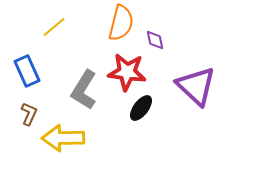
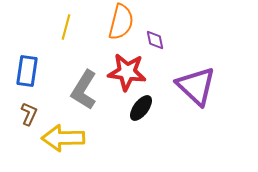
orange semicircle: moved 1 px up
yellow line: moved 12 px right; rotated 35 degrees counterclockwise
blue rectangle: rotated 32 degrees clockwise
